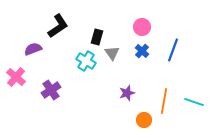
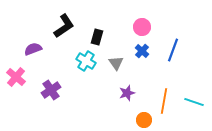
black L-shape: moved 6 px right
gray triangle: moved 4 px right, 10 px down
